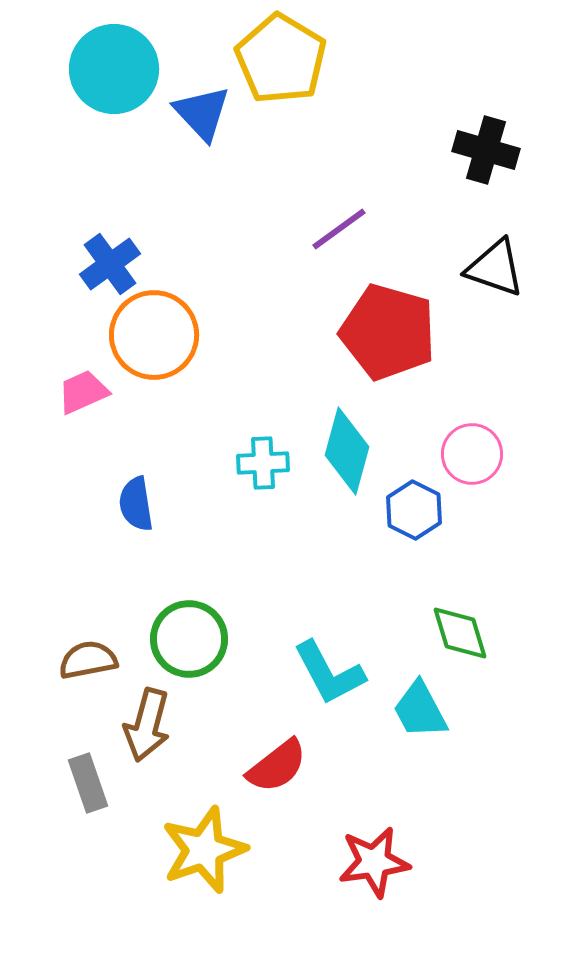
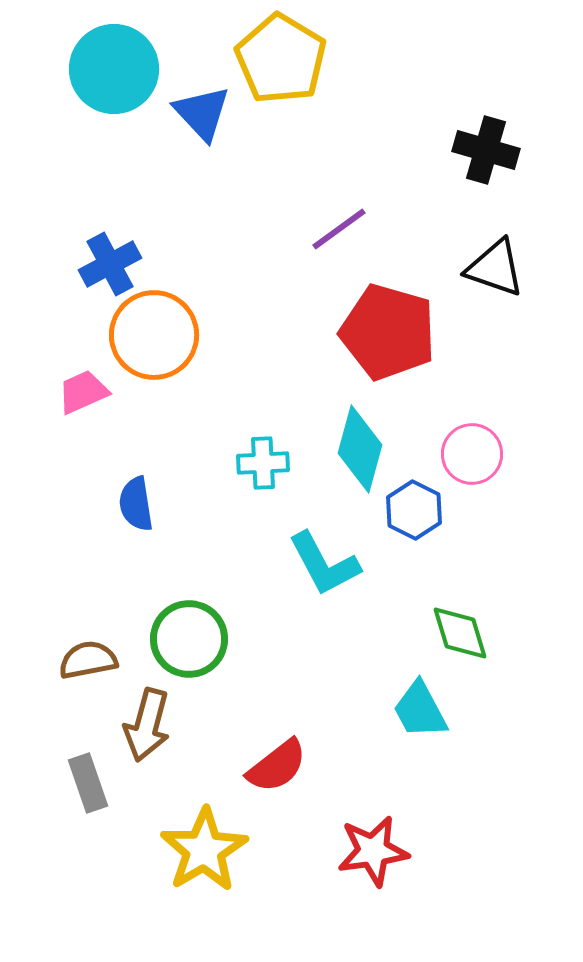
blue cross: rotated 8 degrees clockwise
cyan diamond: moved 13 px right, 2 px up
cyan L-shape: moved 5 px left, 109 px up
yellow star: rotated 12 degrees counterclockwise
red star: moved 1 px left, 11 px up
